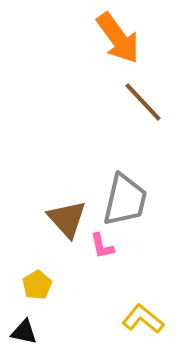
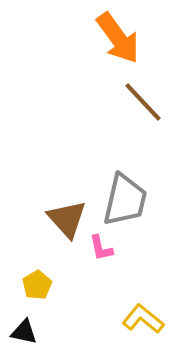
pink L-shape: moved 1 px left, 2 px down
